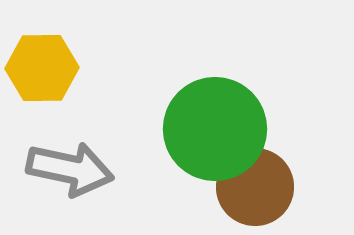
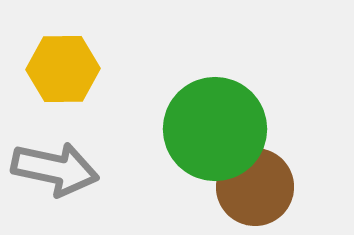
yellow hexagon: moved 21 px right, 1 px down
gray arrow: moved 15 px left
